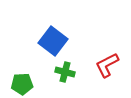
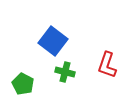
red L-shape: rotated 44 degrees counterclockwise
green pentagon: moved 1 px right; rotated 30 degrees clockwise
